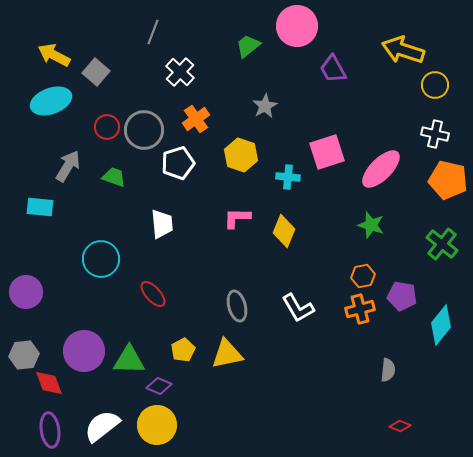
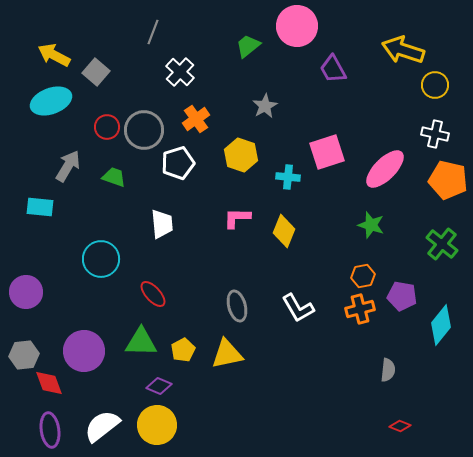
pink ellipse at (381, 169): moved 4 px right
green triangle at (129, 360): moved 12 px right, 18 px up
